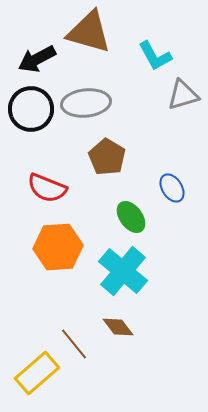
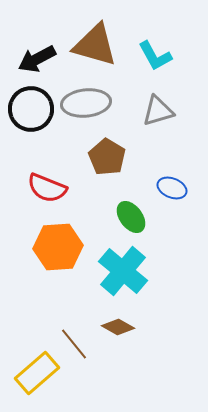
brown triangle: moved 6 px right, 13 px down
gray triangle: moved 25 px left, 16 px down
blue ellipse: rotated 36 degrees counterclockwise
brown diamond: rotated 24 degrees counterclockwise
